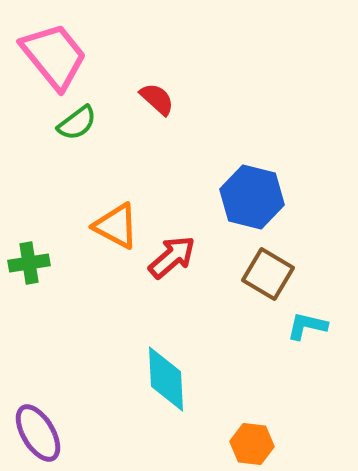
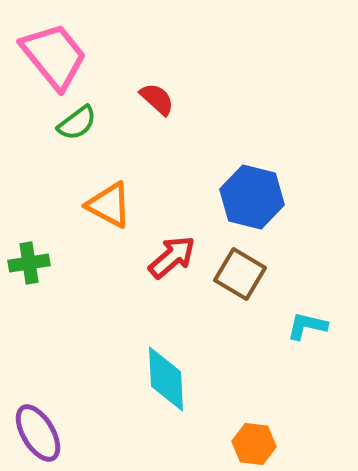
orange triangle: moved 7 px left, 21 px up
brown square: moved 28 px left
orange hexagon: moved 2 px right
